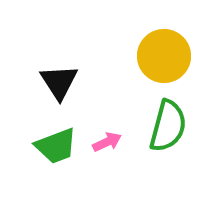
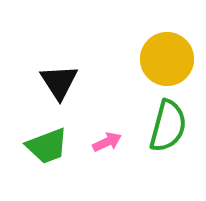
yellow circle: moved 3 px right, 3 px down
green trapezoid: moved 9 px left
